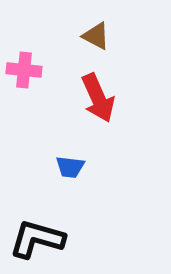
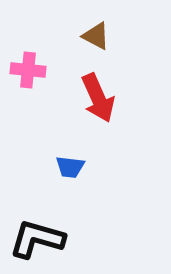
pink cross: moved 4 px right
